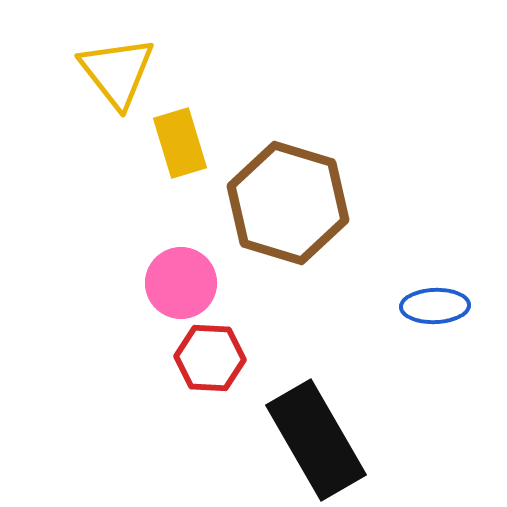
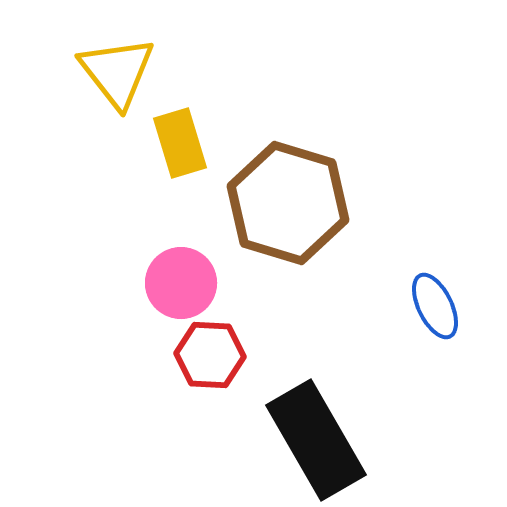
blue ellipse: rotated 66 degrees clockwise
red hexagon: moved 3 px up
